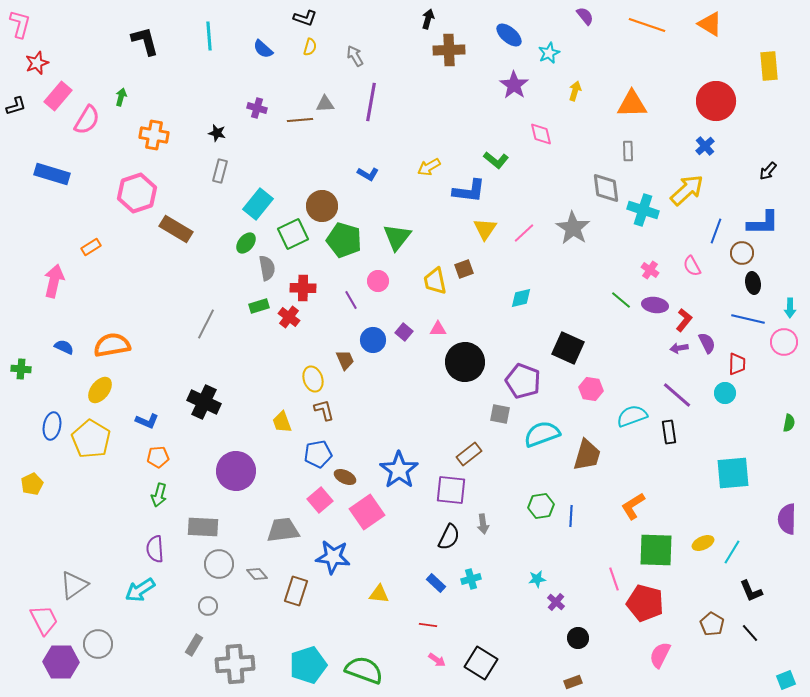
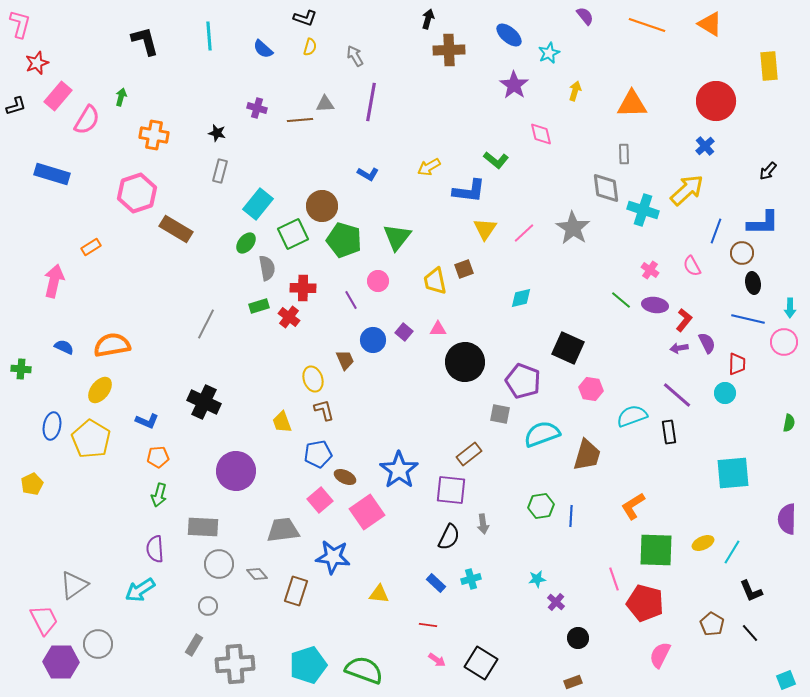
gray rectangle at (628, 151): moved 4 px left, 3 px down
